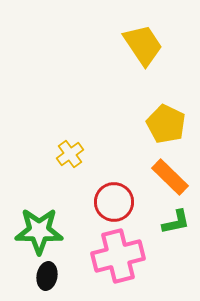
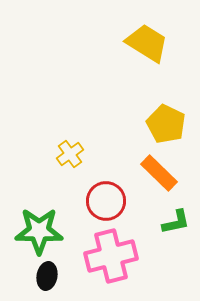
yellow trapezoid: moved 4 px right, 2 px up; rotated 24 degrees counterclockwise
orange rectangle: moved 11 px left, 4 px up
red circle: moved 8 px left, 1 px up
pink cross: moved 7 px left
